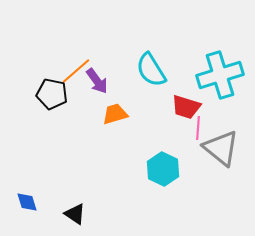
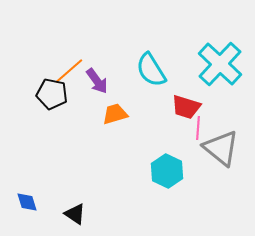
orange line: moved 7 px left
cyan cross: moved 11 px up; rotated 30 degrees counterclockwise
cyan hexagon: moved 4 px right, 2 px down
